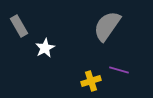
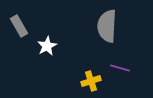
gray semicircle: rotated 32 degrees counterclockwise
white star: moved 2 px right, 2 px up
purple line: moved 1 px right, 2 px up
